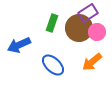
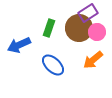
green rectangle: moved 3 px left, 5 px down
orange arrow: moved 1 px right, 2 px up
